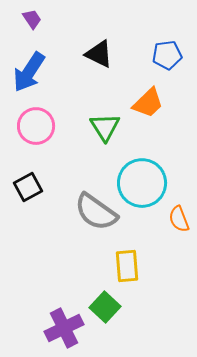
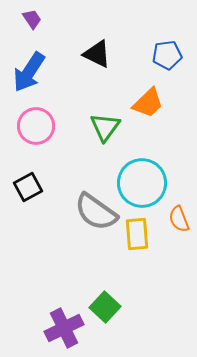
black triangle: moved 2 px left
green triangle: rotated 8 degrees clockwise
yellow rectangle: moved 10 px right, 32 px up
